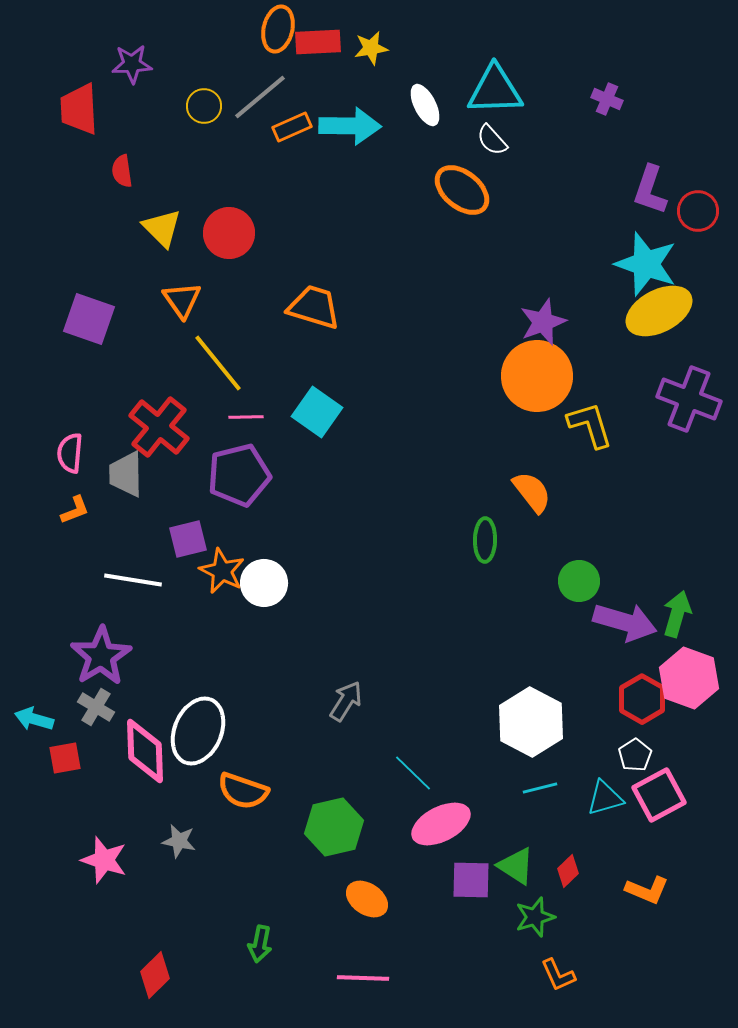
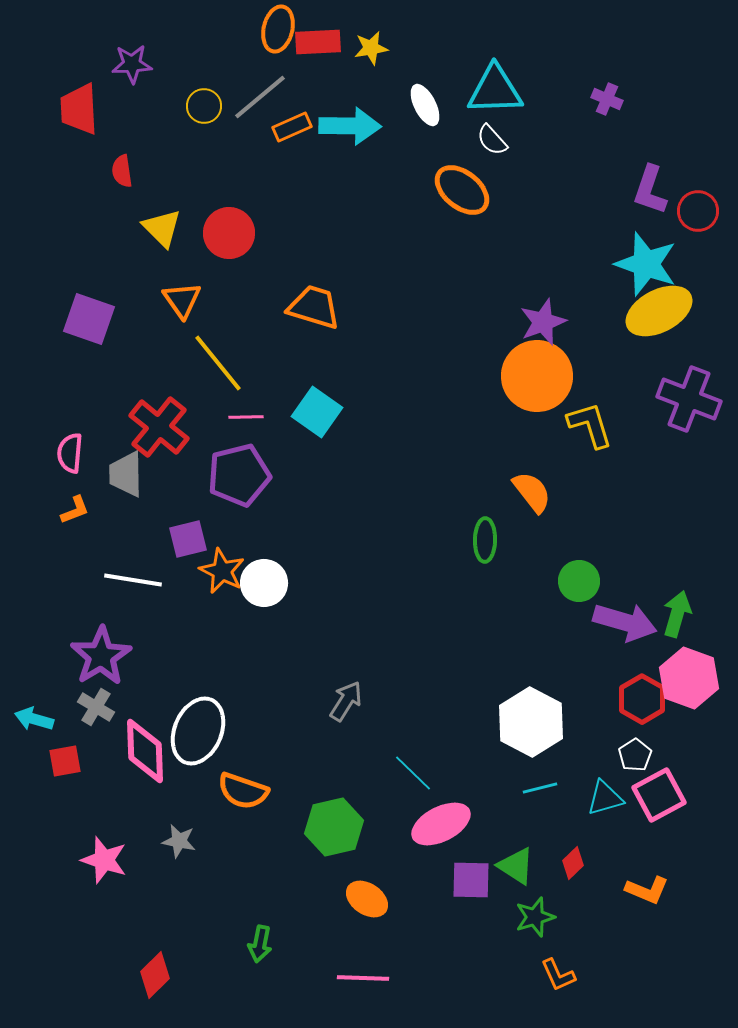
red square at (65, 758): moved 3 px down
red diamond at (568, 871): moved 5 px right, 8 px up
